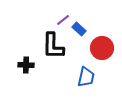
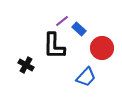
purple line: moved 1 px left, 1 px down
black L-shape: moved 1 px right
black cross: rotated 28 degrees clockwise
blue trapezoid: rotated 30 degrees clockwise
